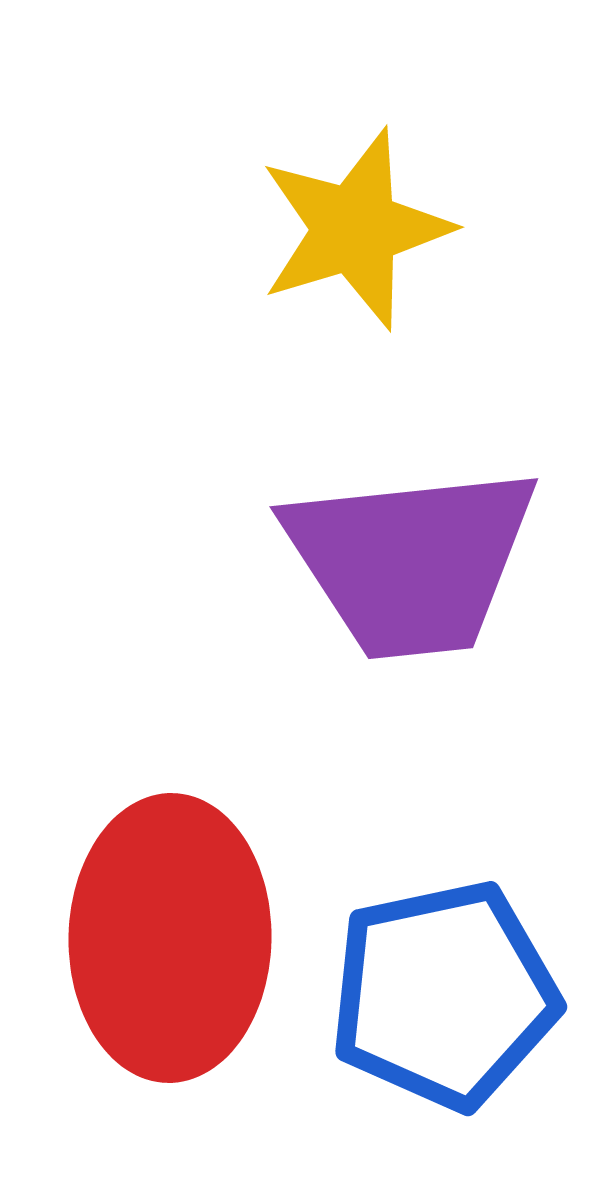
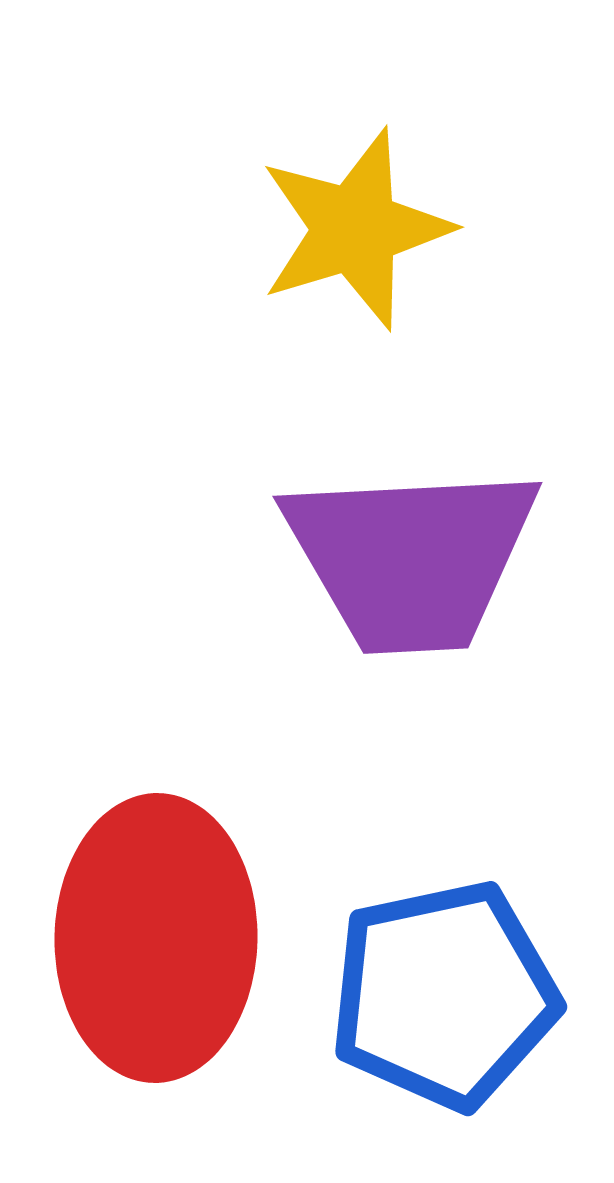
purple trapezoid: moved 3 px up; rotated 3 degrees clockwise
red ellipse: moved 14 px left
